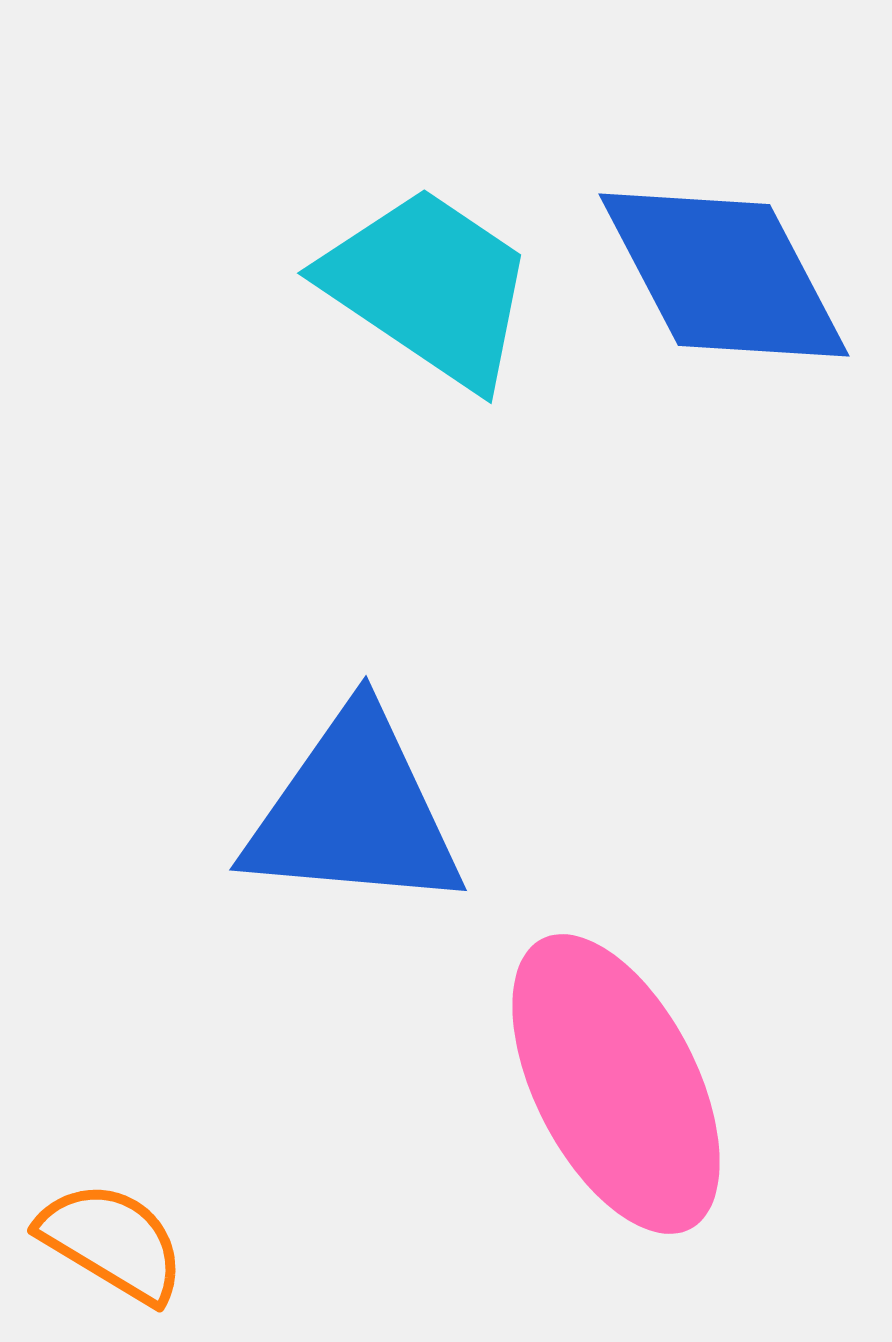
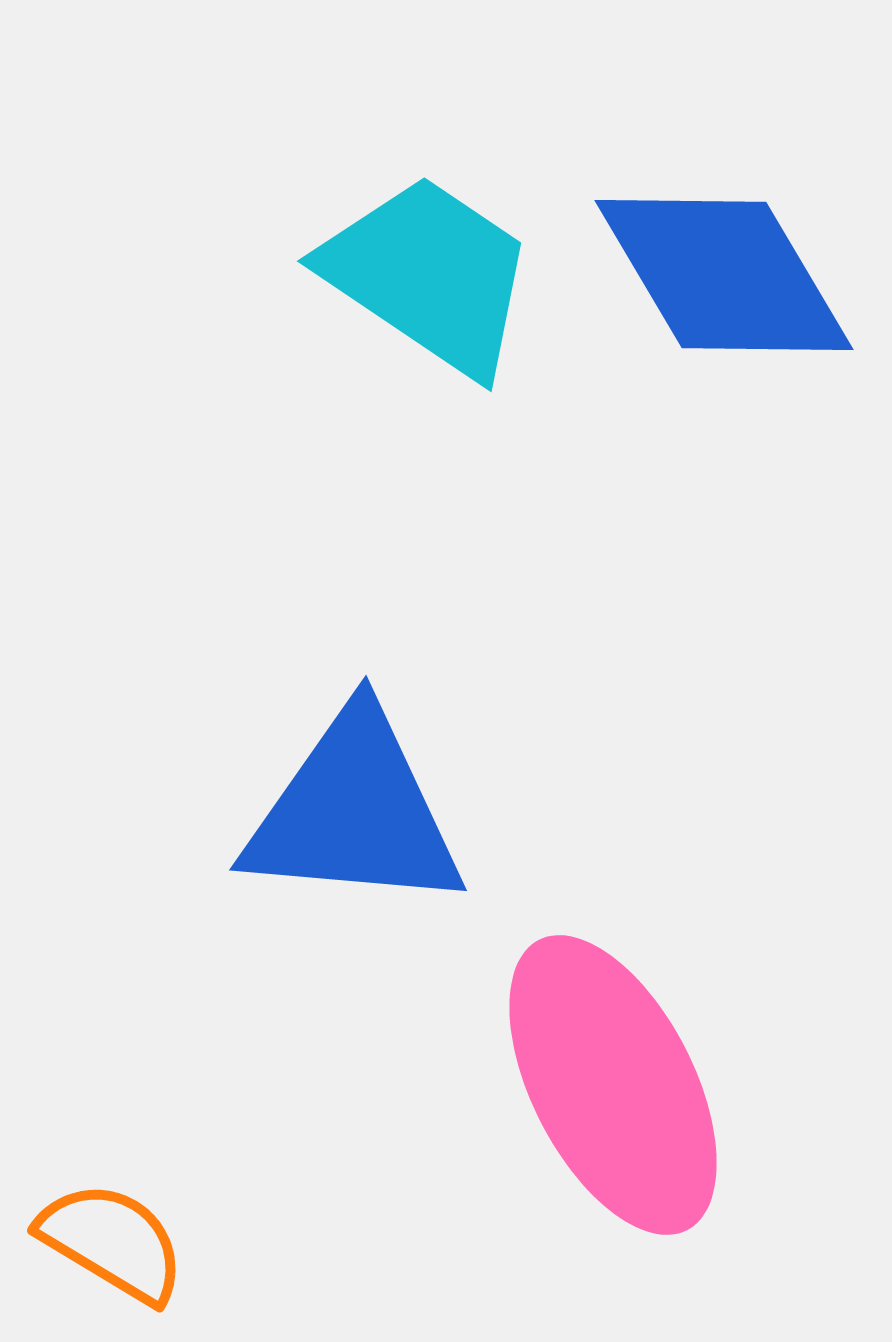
blue diamond: rotated 3 degrees counterclockwise
cyan trapezoid: moved 12 px up
pink ellipse: moved 3 px left, 1 px down
